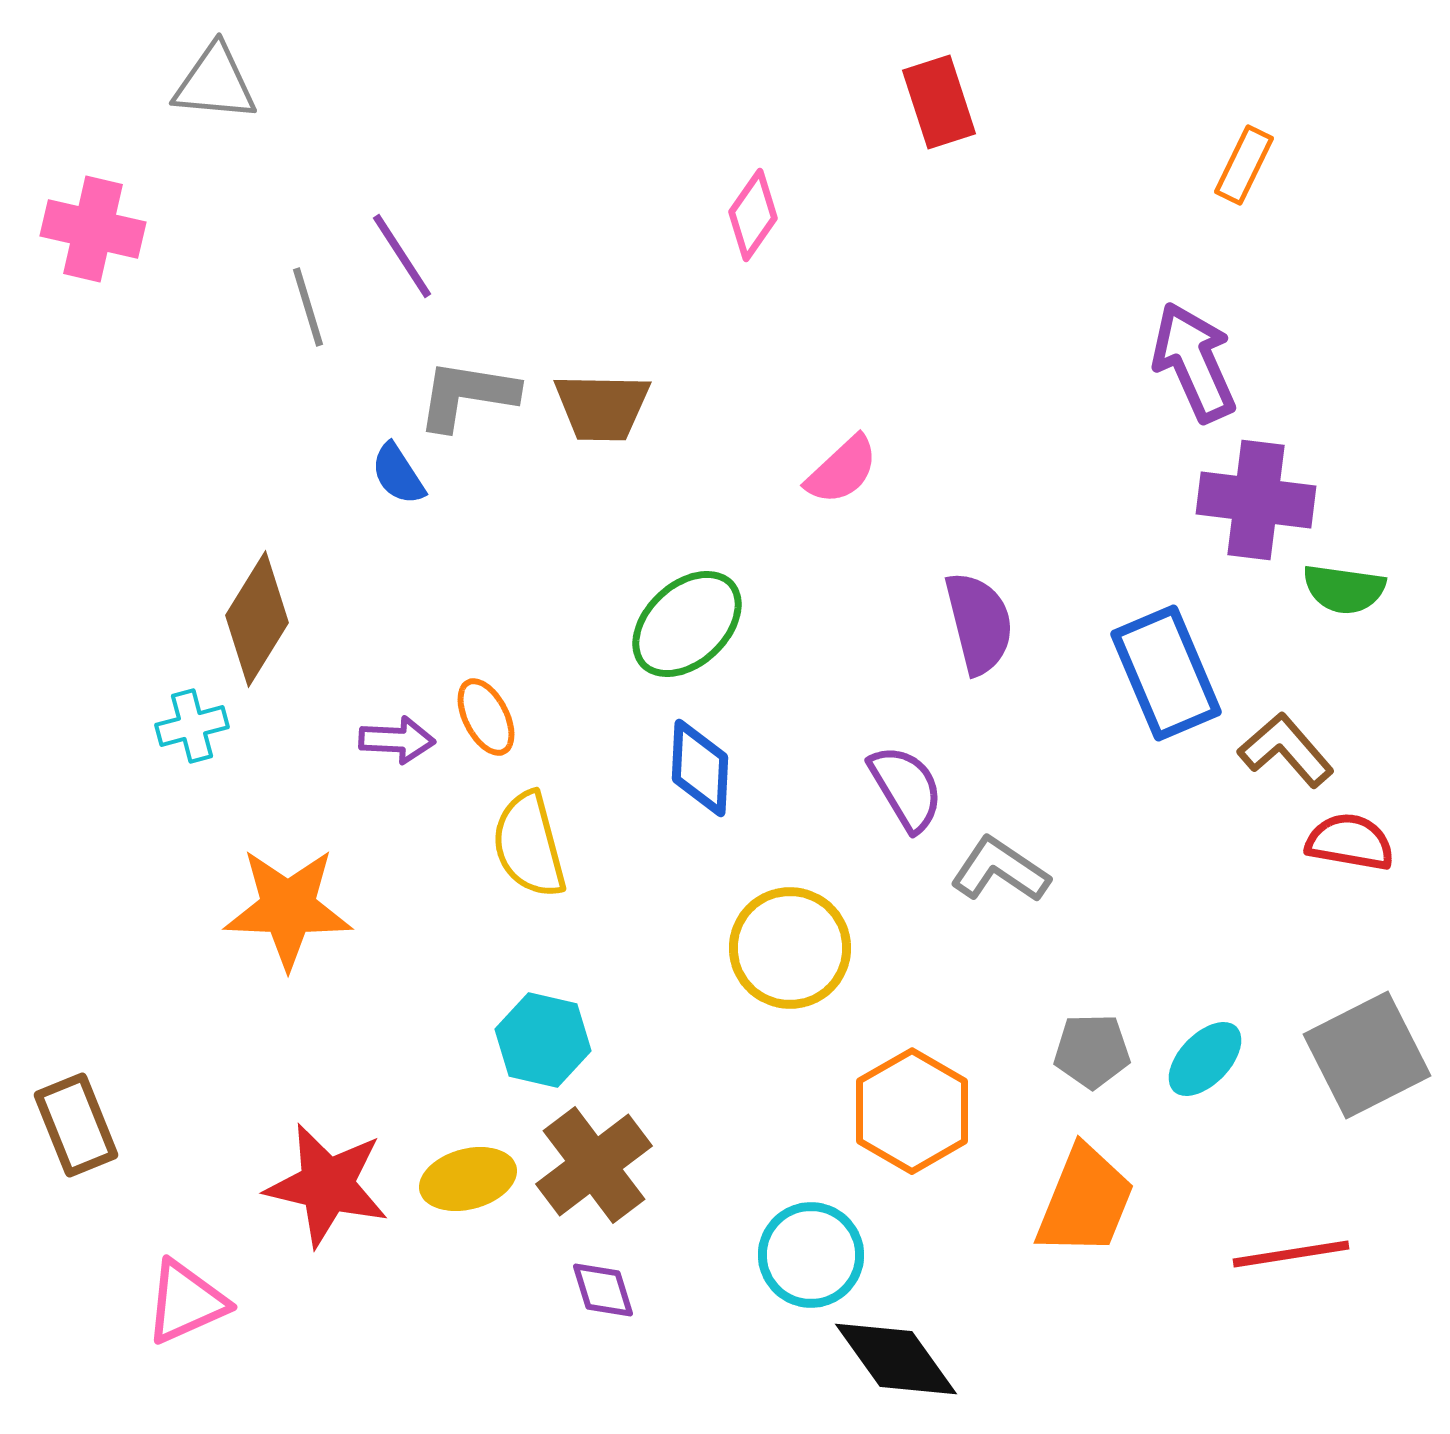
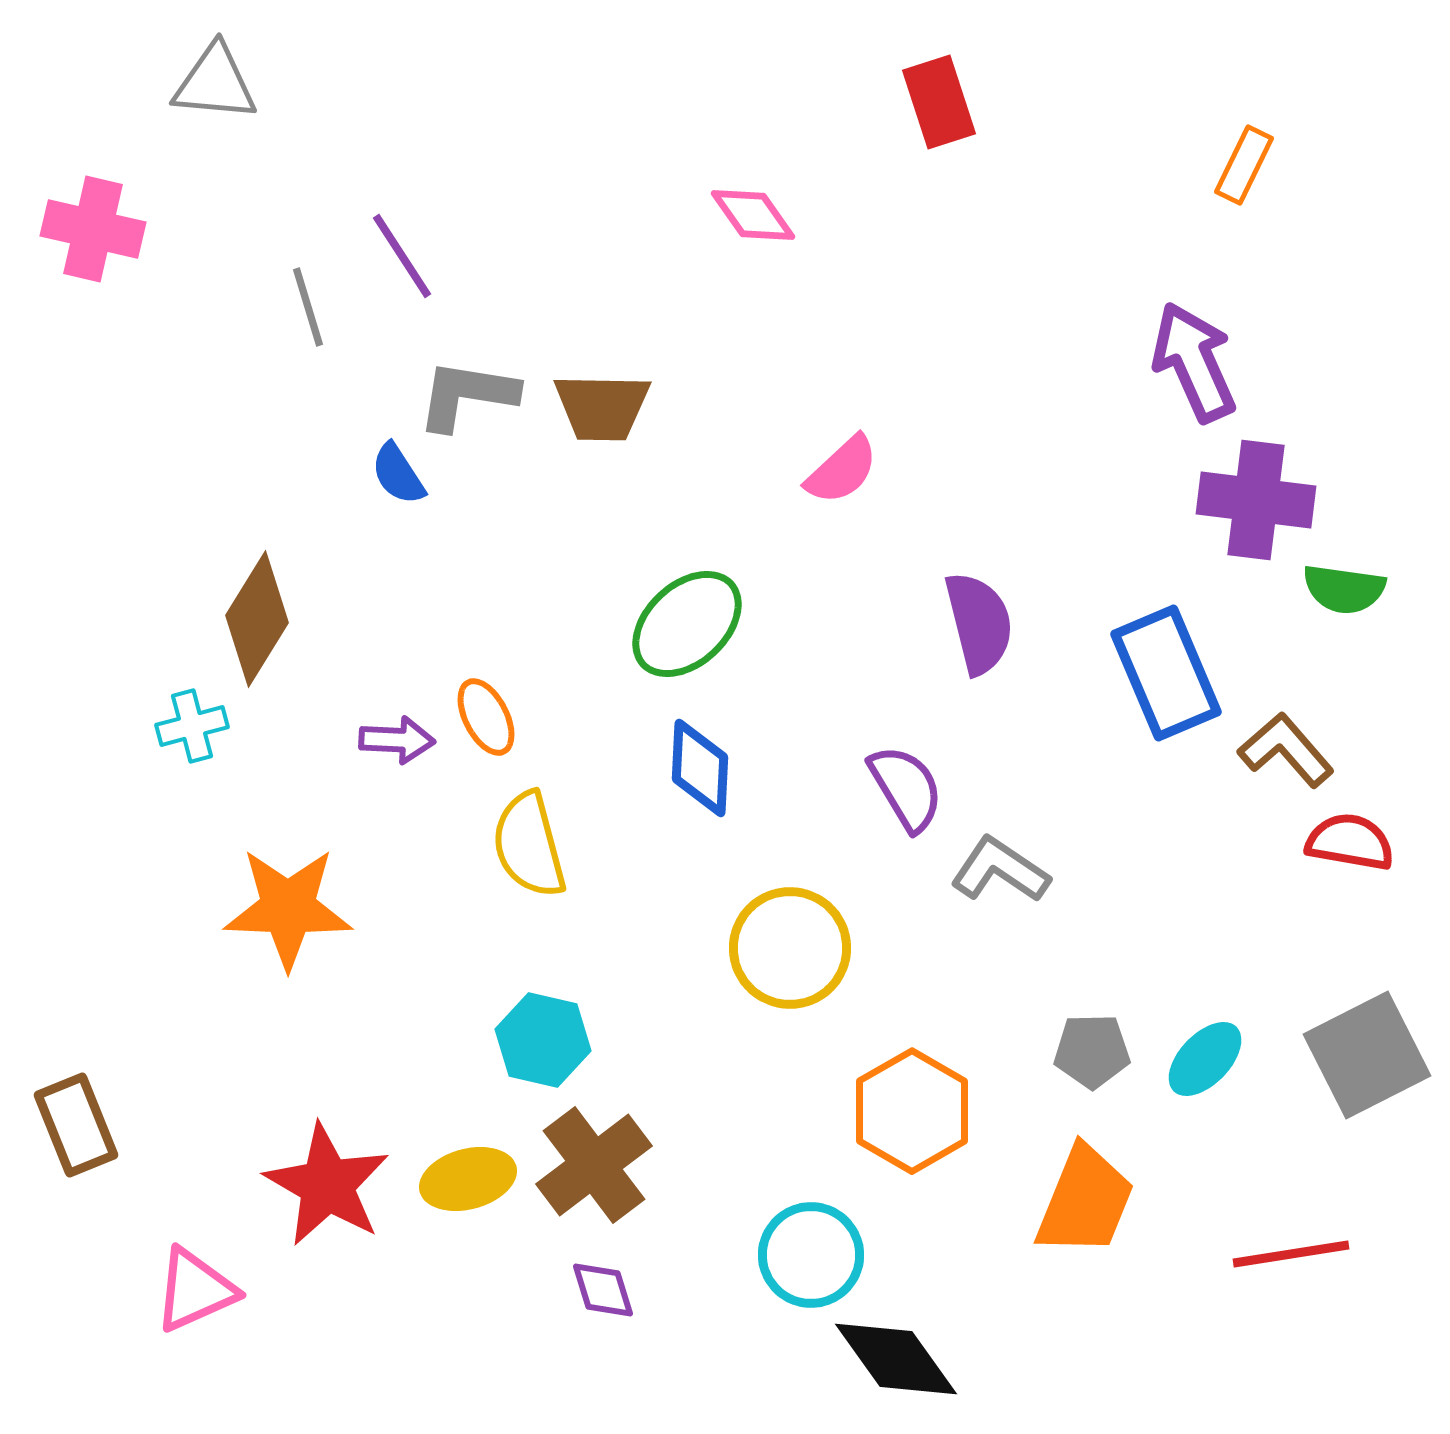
pink diamond at (753, 215): rotated 70 degrees counterclockwise
red star at (327, 1185): rotated 17 degrees clockwise
pink triangle at (186, 1302): moved 9 px right, 12 px up
